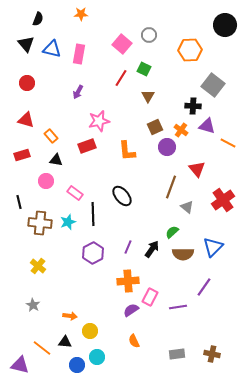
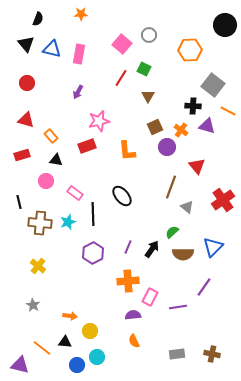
orange line at (228, 143): moved 32 px up
red triangle at (197, 169): moved 3 px up
purple semicircle at (131, 310): moved 2 px right, 5 px down; rotated 28 degrees clockwise
